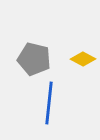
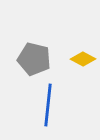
blue line: moved 1 px left, 2 px down
